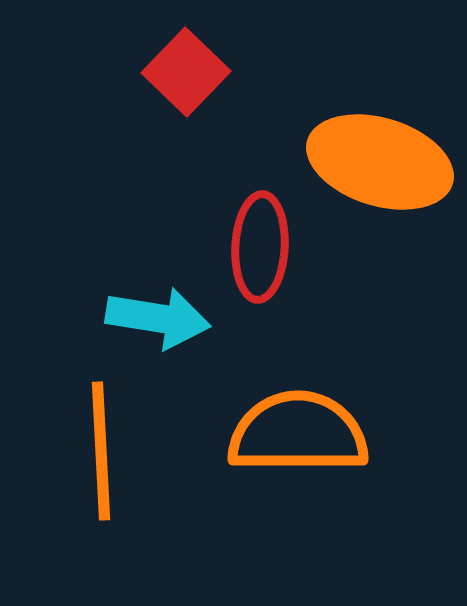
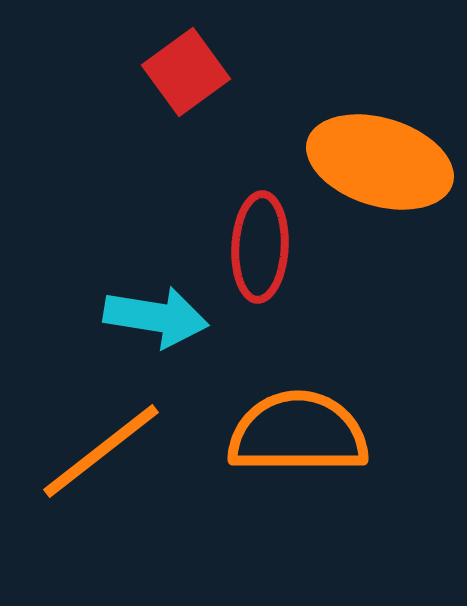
red square: rotated 10 degrees clockwise
cyan arrow: moved 2 px left, 1 px up
orange line: rotated 55 degrees clockwise
